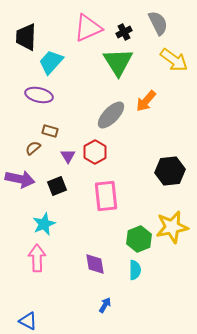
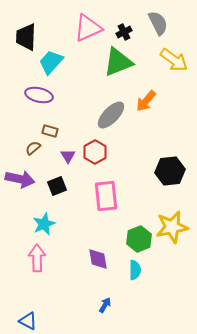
green triangle: rotated 40 degrees clockwise
purple diamond: moved 3 px right, 5 px up
